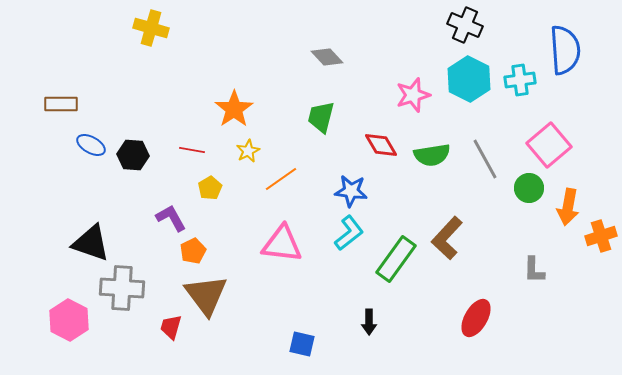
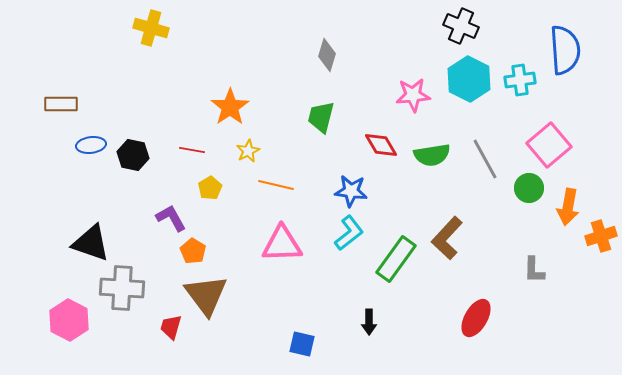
black cross: moved 4 px left, 1 px down
gray diamond: moved 2 px up; rotated 60 degrees clockwise
pink star: rotated 12 degrees clockwise
orange star: moved 4 px left, 2 px up
blue ellipse: rotated 36 degrees counterclockwise
black hexagon: rotated 8 degrees clockwise
orange line: moved 5 px left, 6 px down; rotated 48 degrees clockwise
pink triangle: rotated 9 degrees counterclockwise
orange pentagon: rotated 15 degrees counterclockwise
